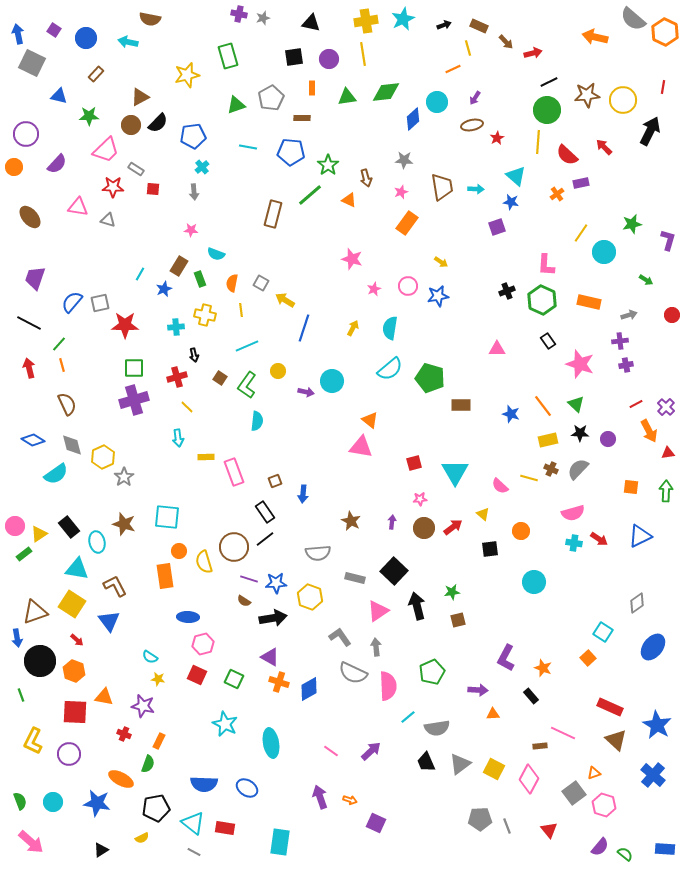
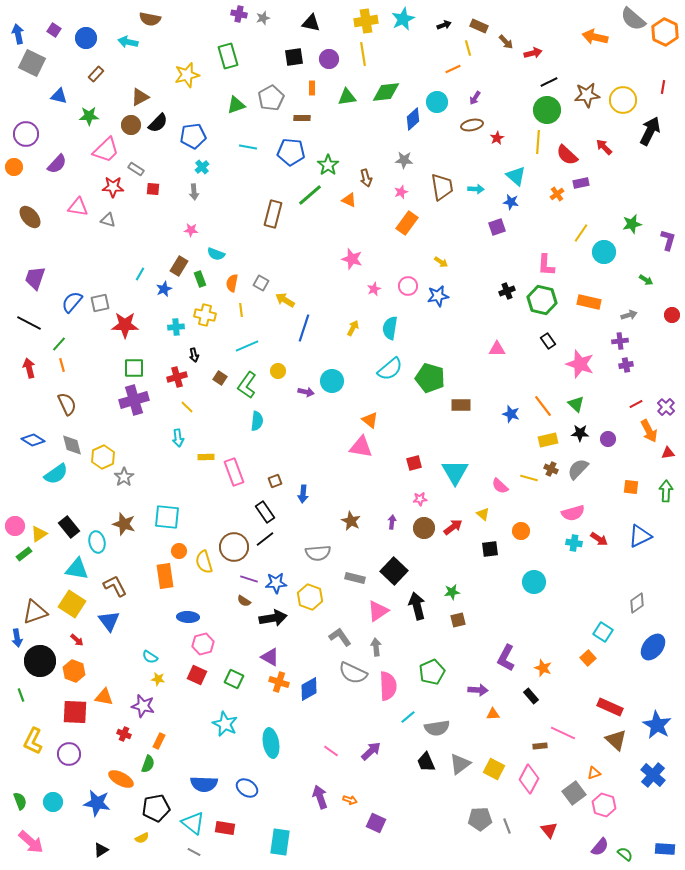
green hexagon at (542, 300): rotated 12 degrees counterclockwise
